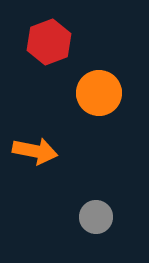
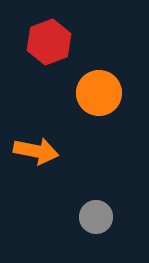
orange arrow: moved 1 px right
